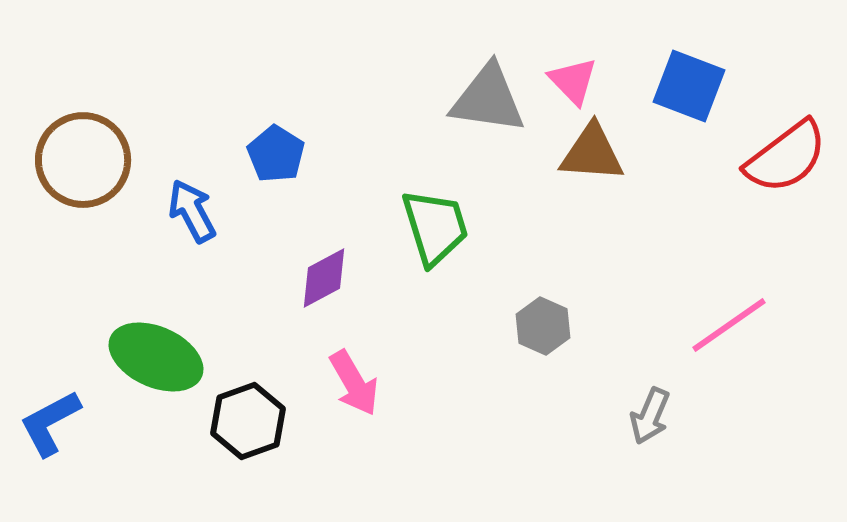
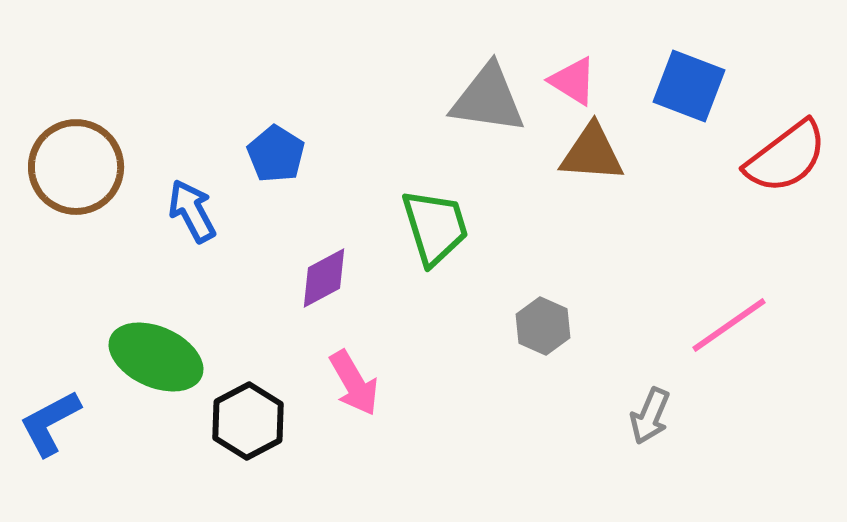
pink triangle: rotated 14 degrees counterclockwise
brown circle: moved 7 px left, 7 px down
black hexagon: rotated 8 degrees counterclockwise
